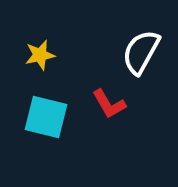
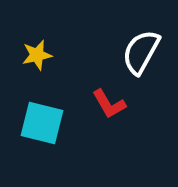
yellow star: moved 3 px left
cyan square: moved 4 px left, 6 px down
